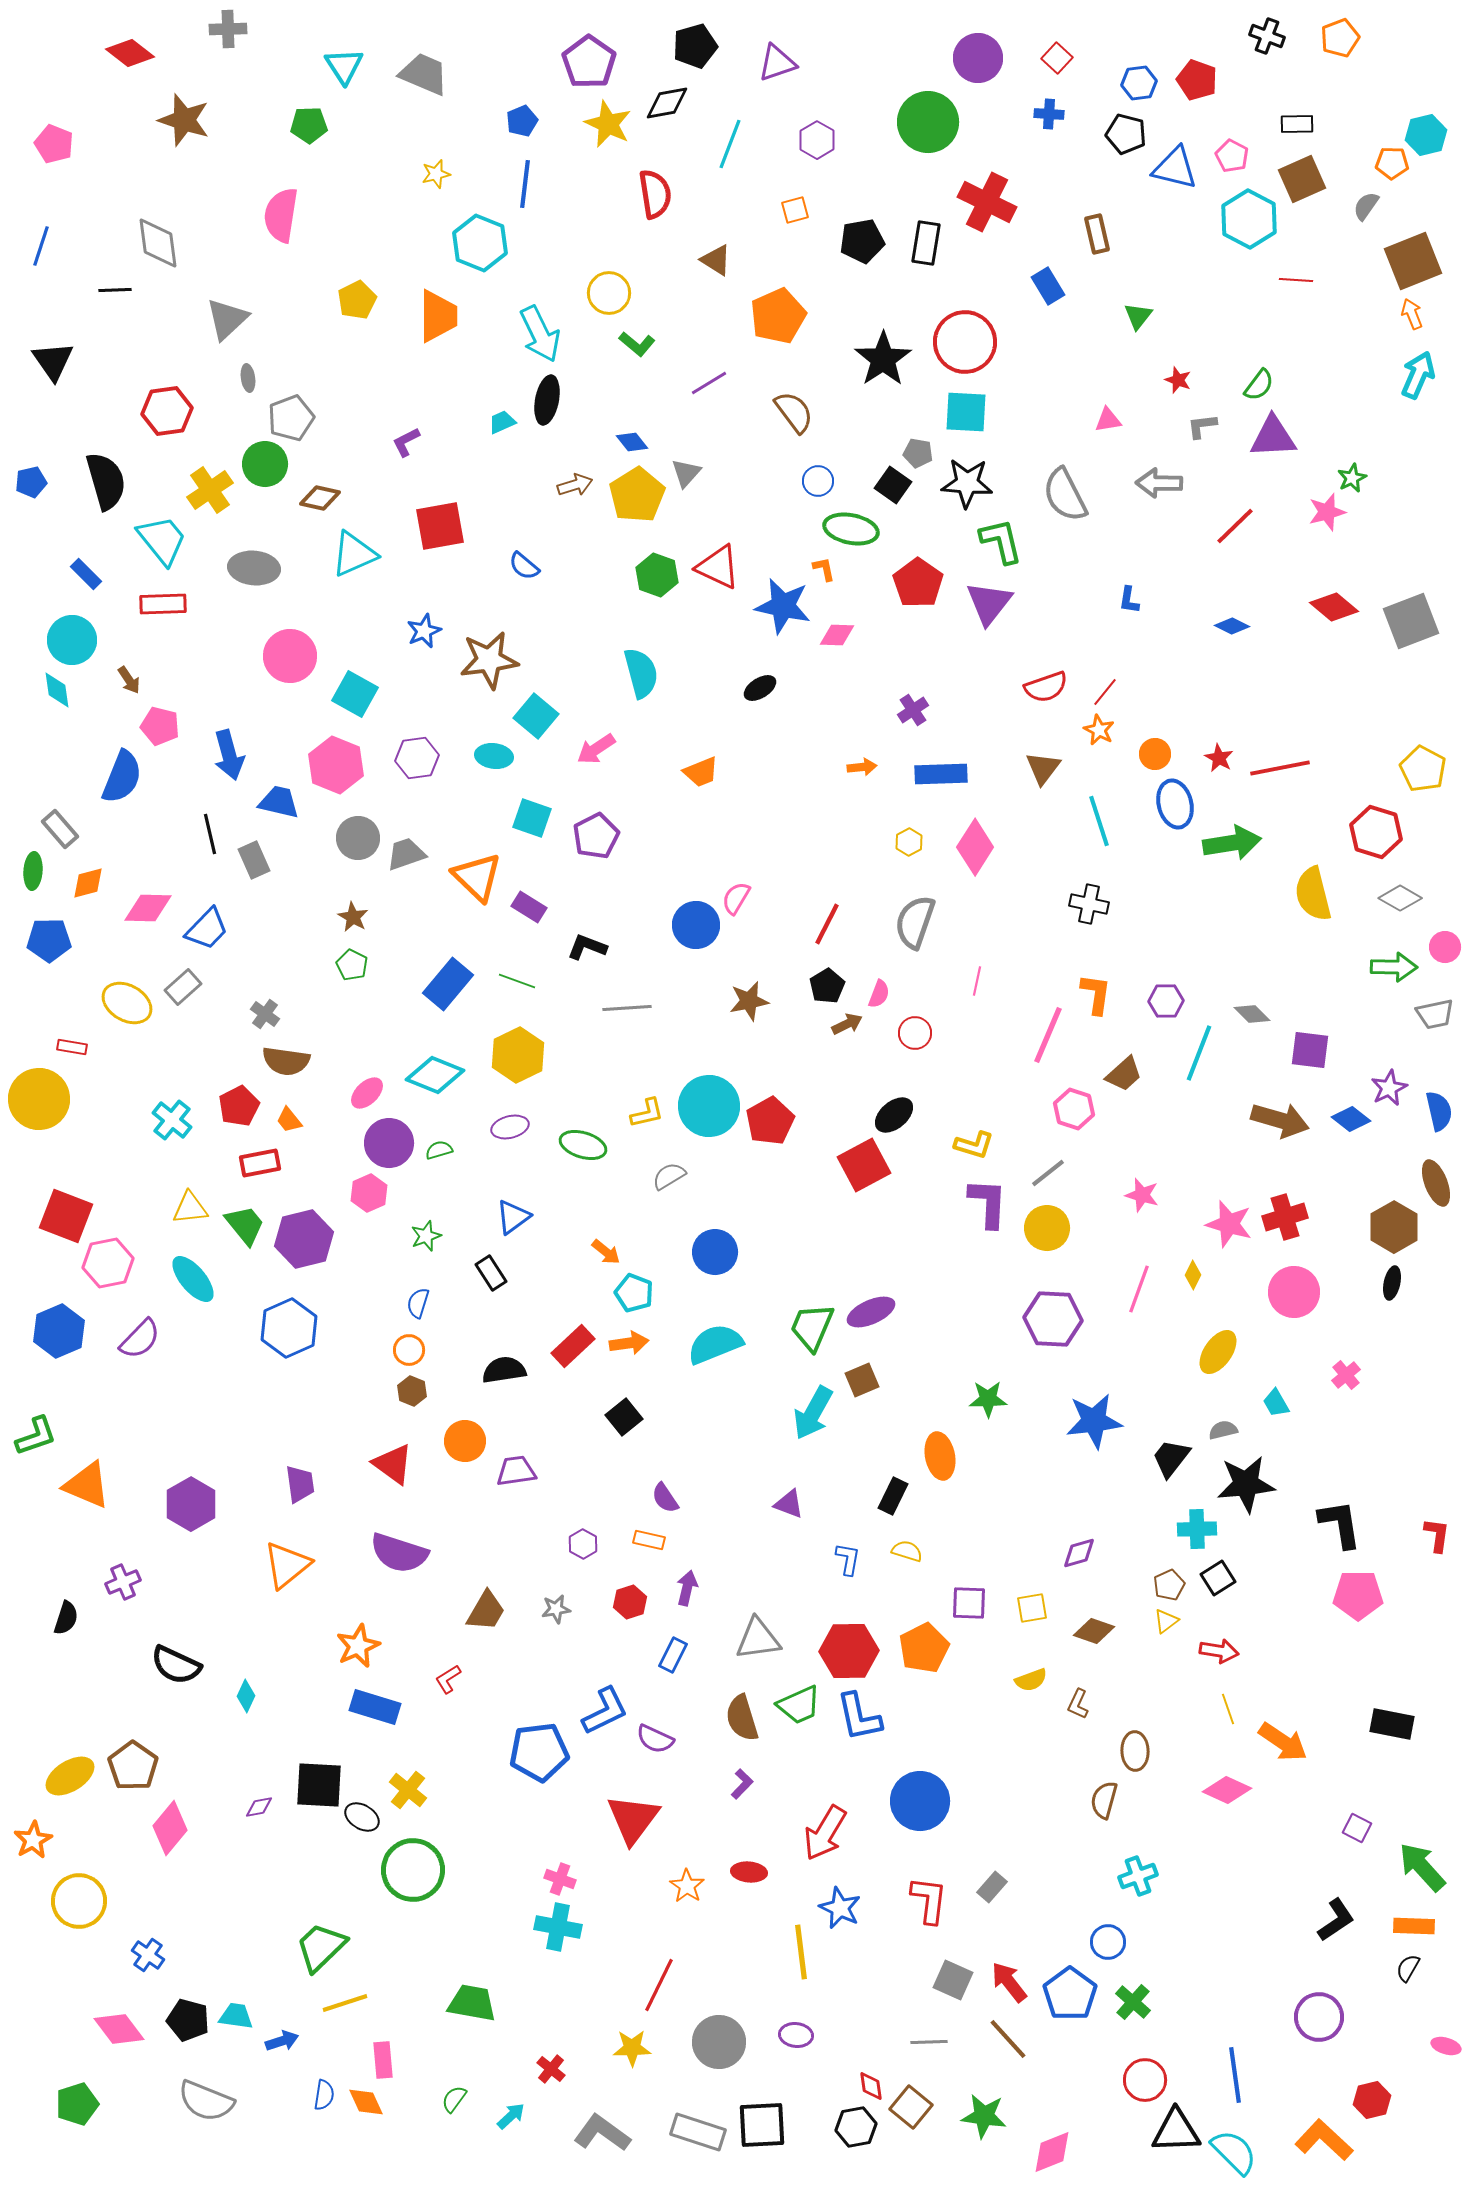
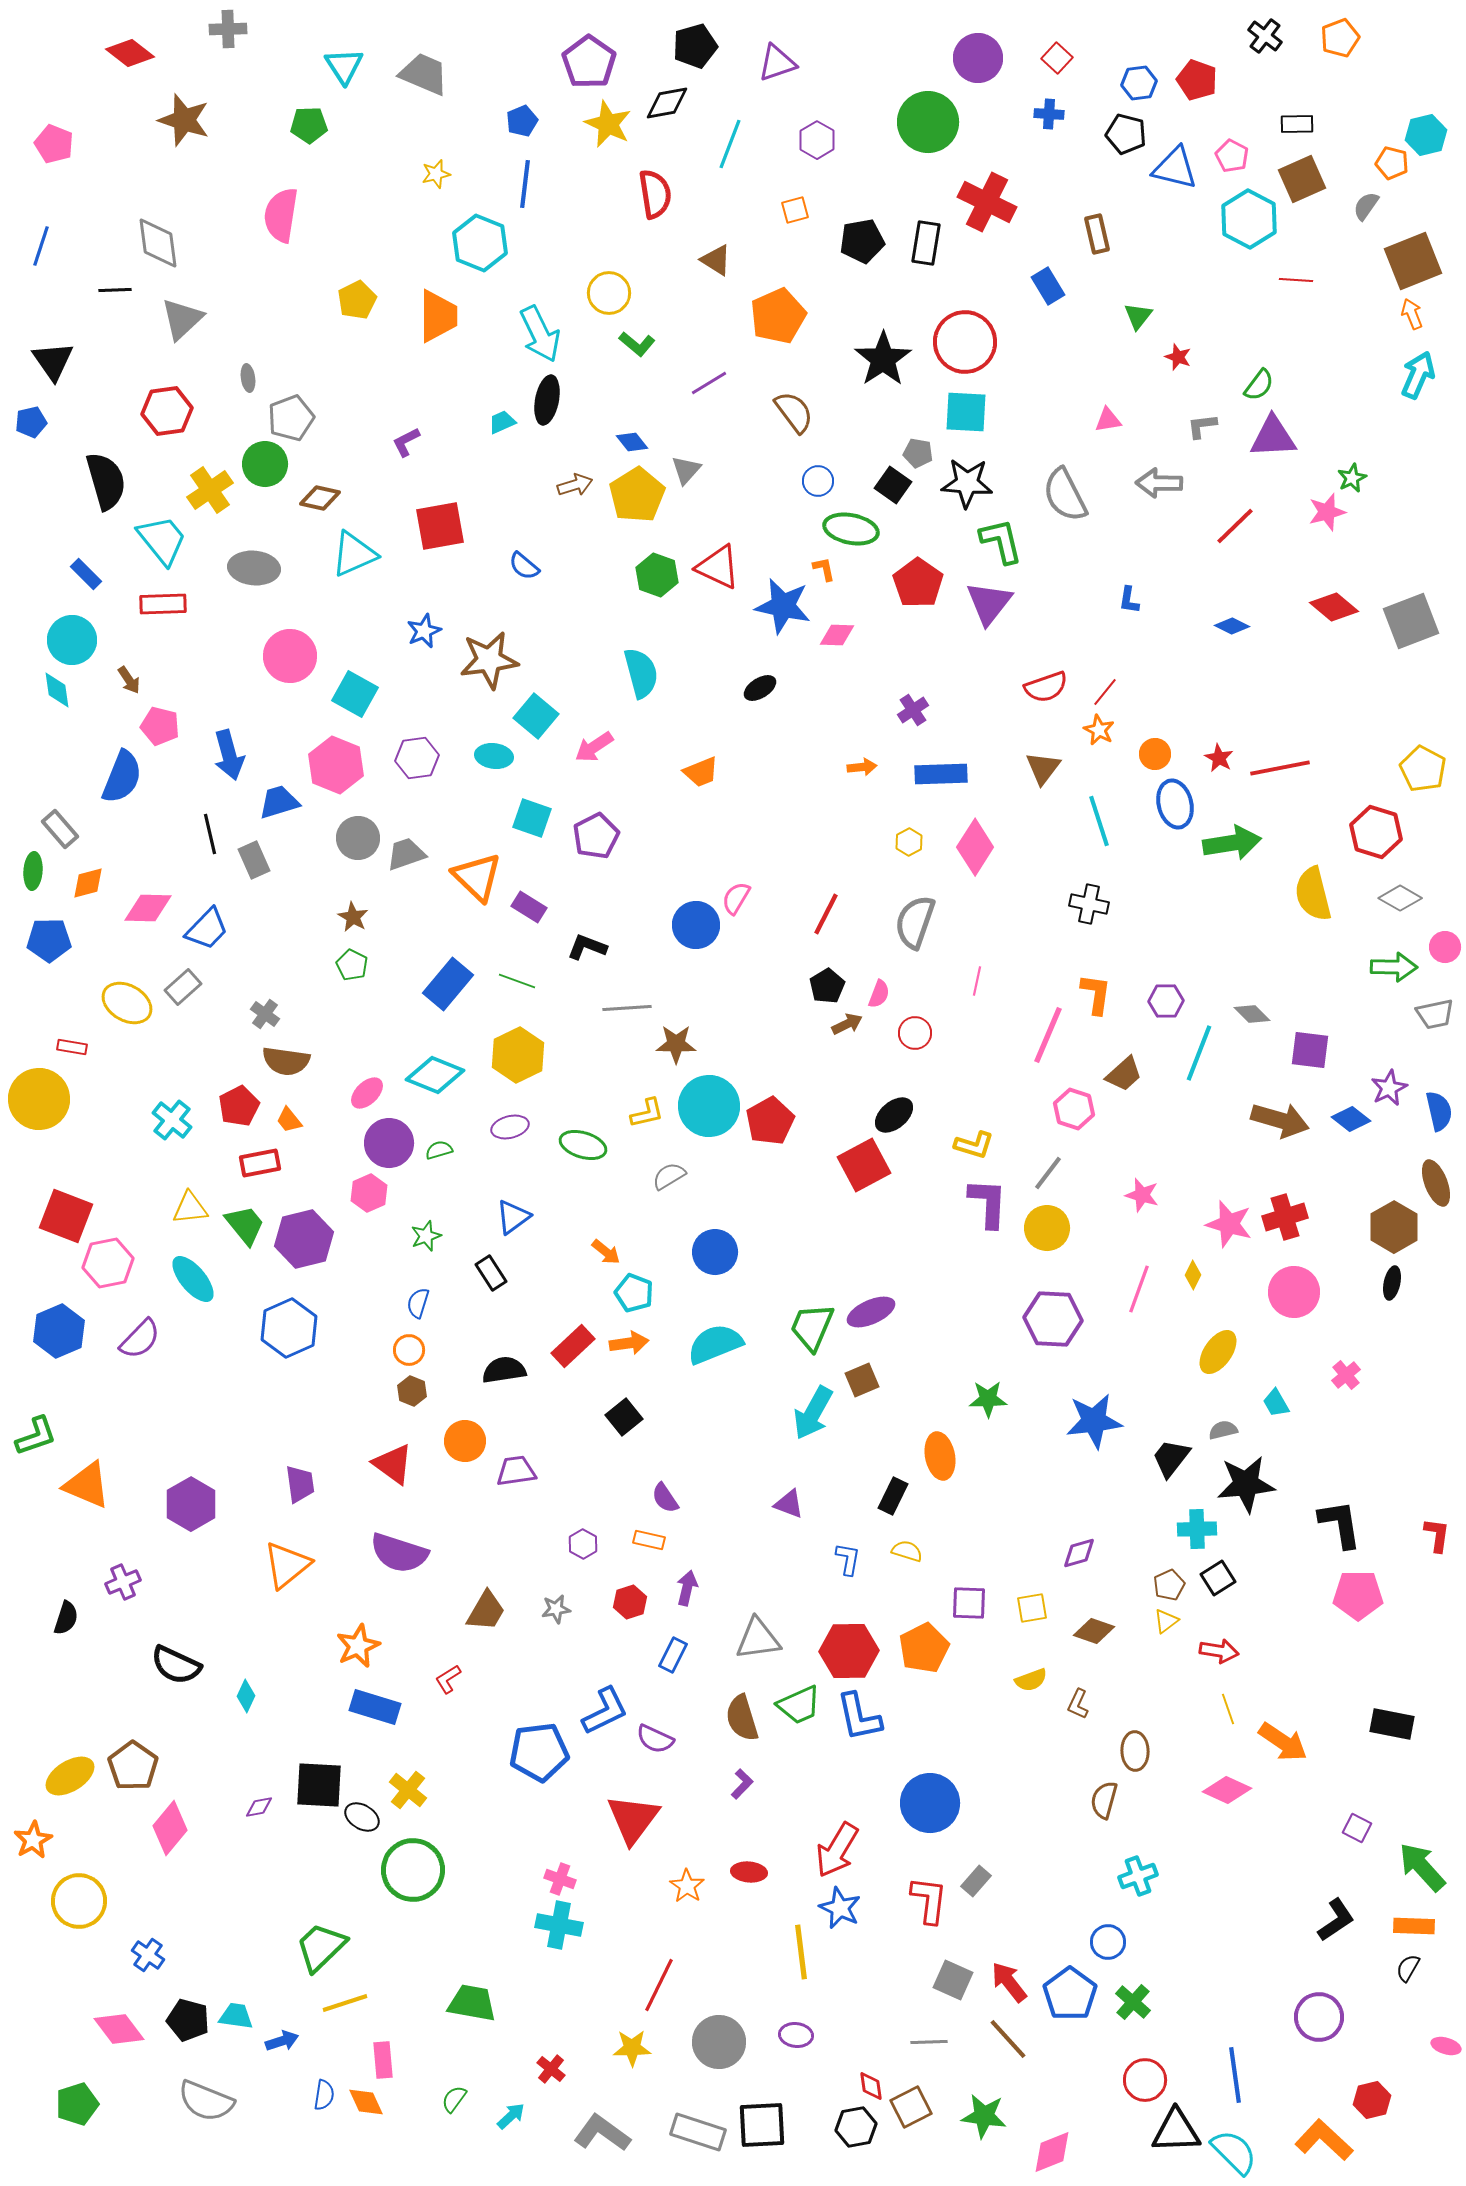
black cross at (1267, 36): moved 2 px left; rotated 16 degrees clockwise
orange pentagon at (1392, 163): rotated 12 degrees clockwise
gray triangle at (227, 319): moved 45 px left
red star at (1178, 380): moved 23 px up
gray triangle at (686, 473): moved 3 px up
blue pentagon at (31, 482): moved 60 px up
pink arrow at (596, 749): moved 2 px left, 2 px up
blue trapezoid at (279, 802): rotated 30 degrees counterclockwise
red line at (827, 924): moved 1 px left, 10 px up
brown star at (749, 1001): moved 73 px left, 43 px down; rotated 12 degrees clockwise
gray line at (1048, 1173): rotated 15 degrees counterclockwise
blue circle at (920, 1801): moved 10 px right, 2 px down
red arrow at (825, 1833): moved 12 px right, 17 px down
gray rectangle at (992, 1887): moved 16 px left, 6 px up
cyan cross at (558, 1927): moved 1 px right, 2 px up
brown square at (911, 2107): rotated 24 degrees clockwise
